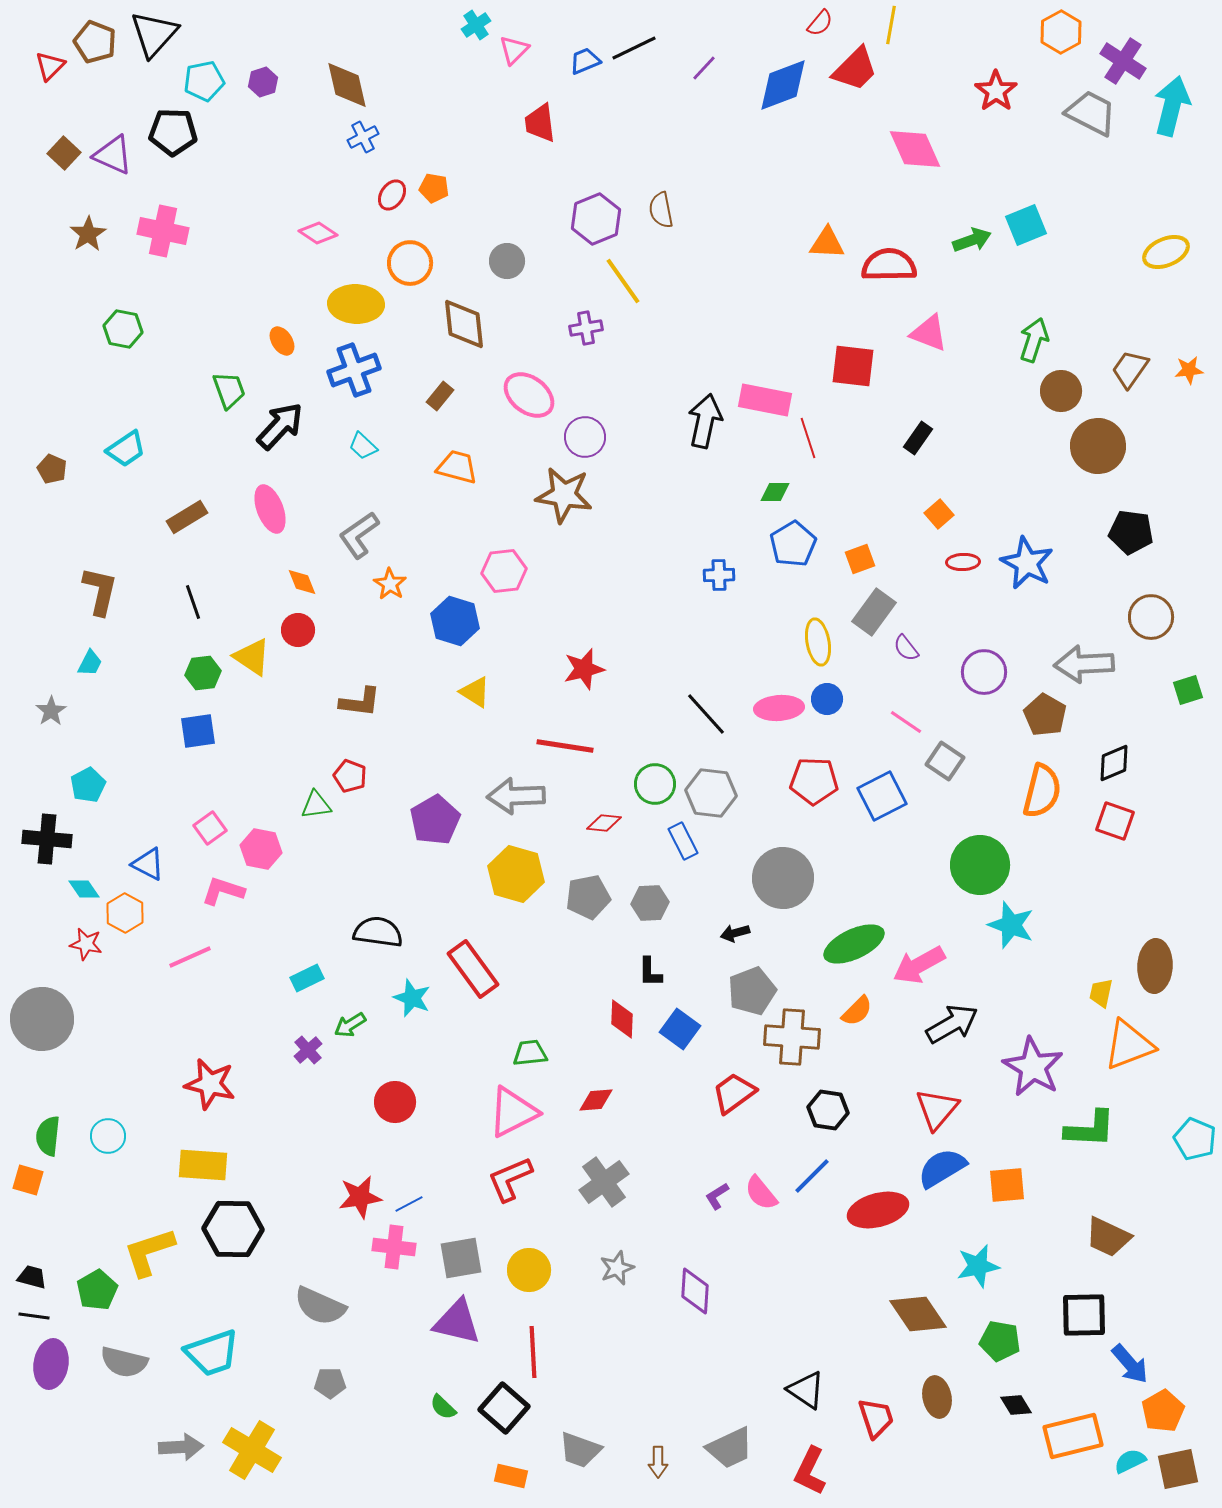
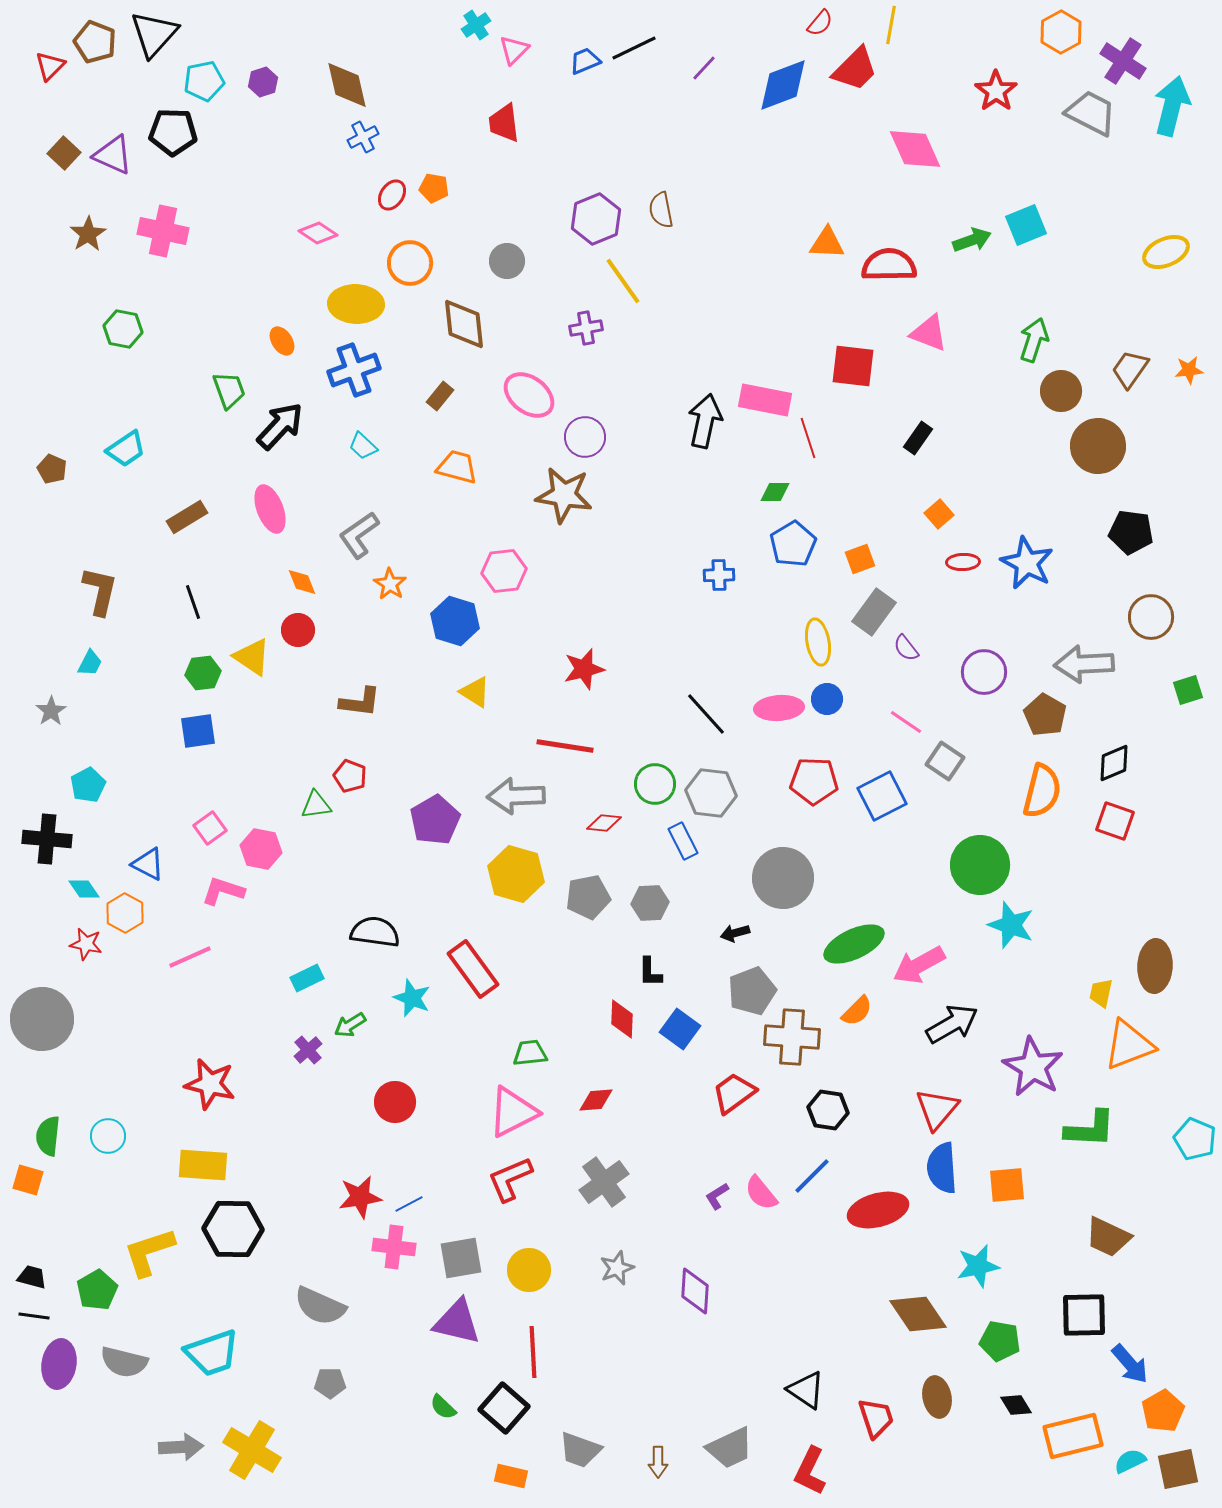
red trapezoid at (540, 123): moved 36 px left
black semicircle at (378, 932): moved 3 px left
blue semicircle at (942, 1168): rotated 63 degrees counterclockwise
purple ellipse at (51, 1364): moved 8 px right
